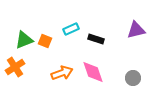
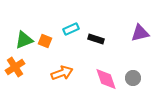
purple triangle: moved 4 px right, 3 px down
pink diamond: moved 13 px right, 7 px down
